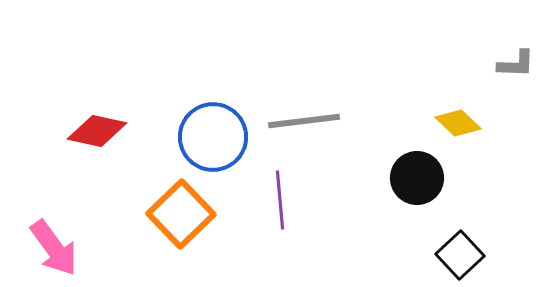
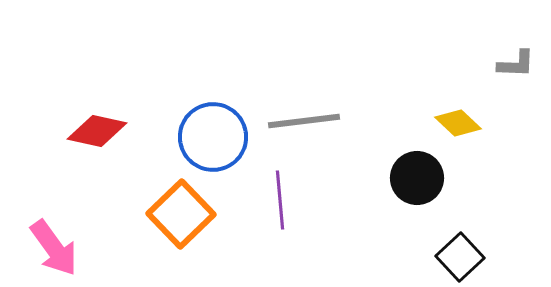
black square: moved 2 px down
